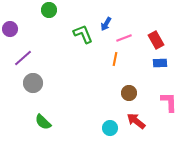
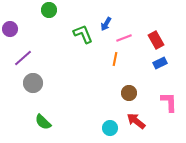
blue rectangle: rotated 24 degrees counterclockwise
